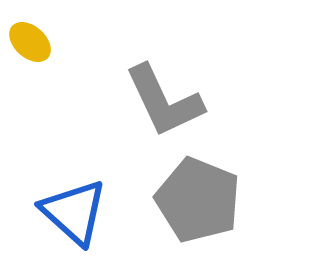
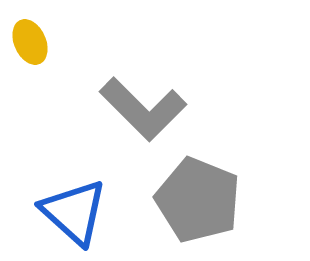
yellow ellipse: rotated 24 degrees clockwise
gray L-shape: moved 21 px left, 8 px down; rotated 20 degrees counterclockwise
